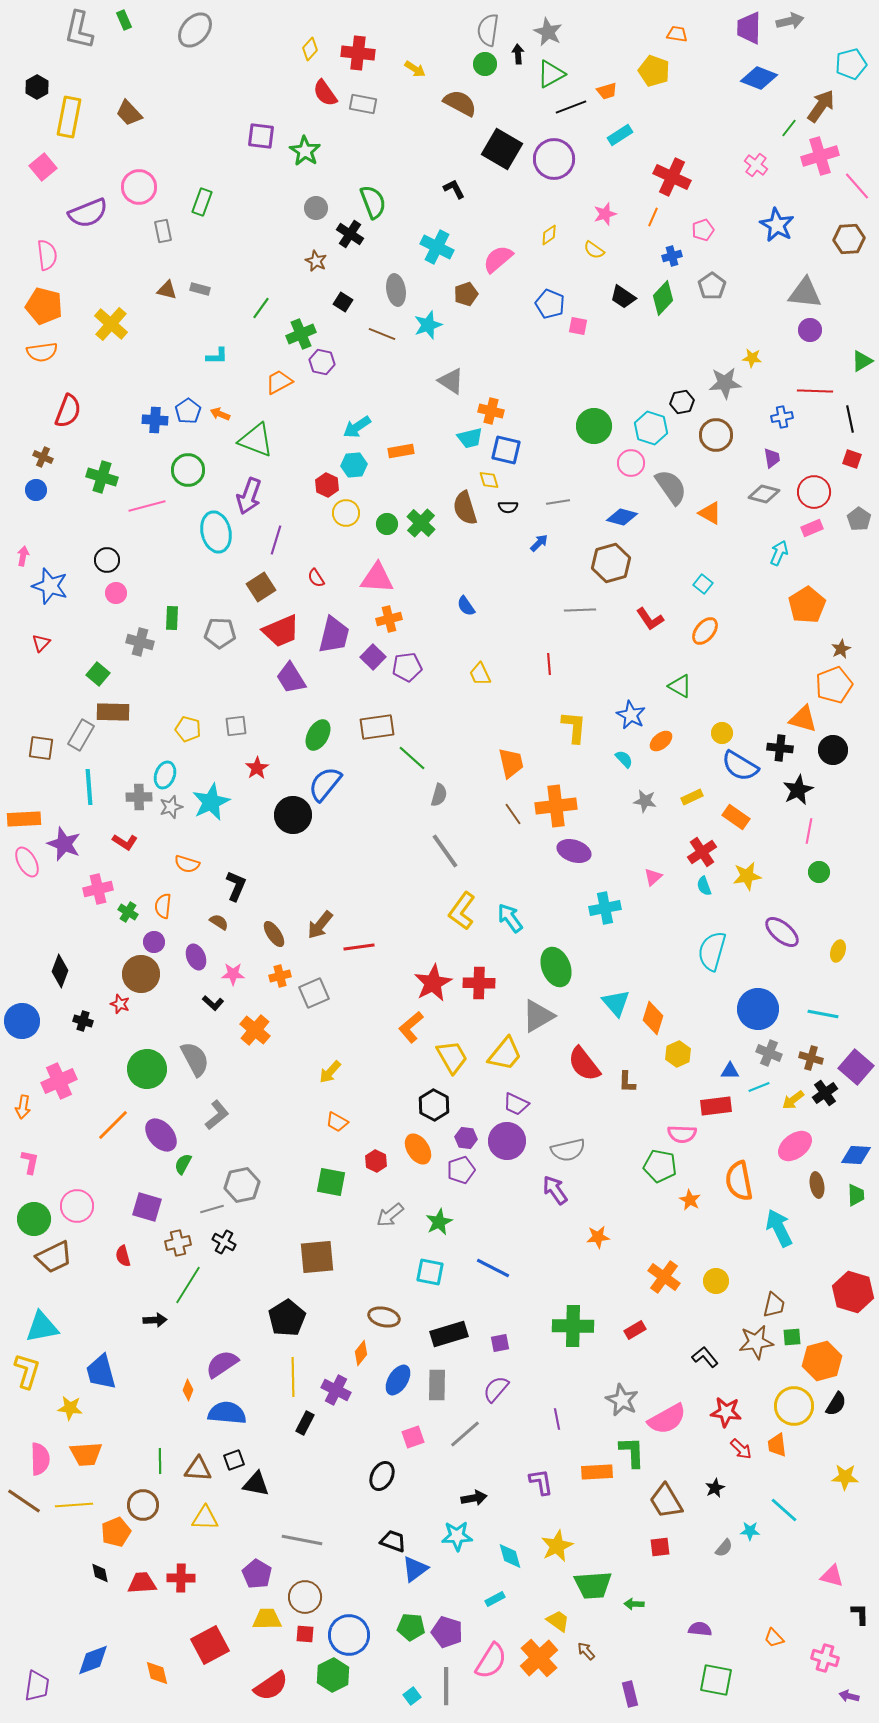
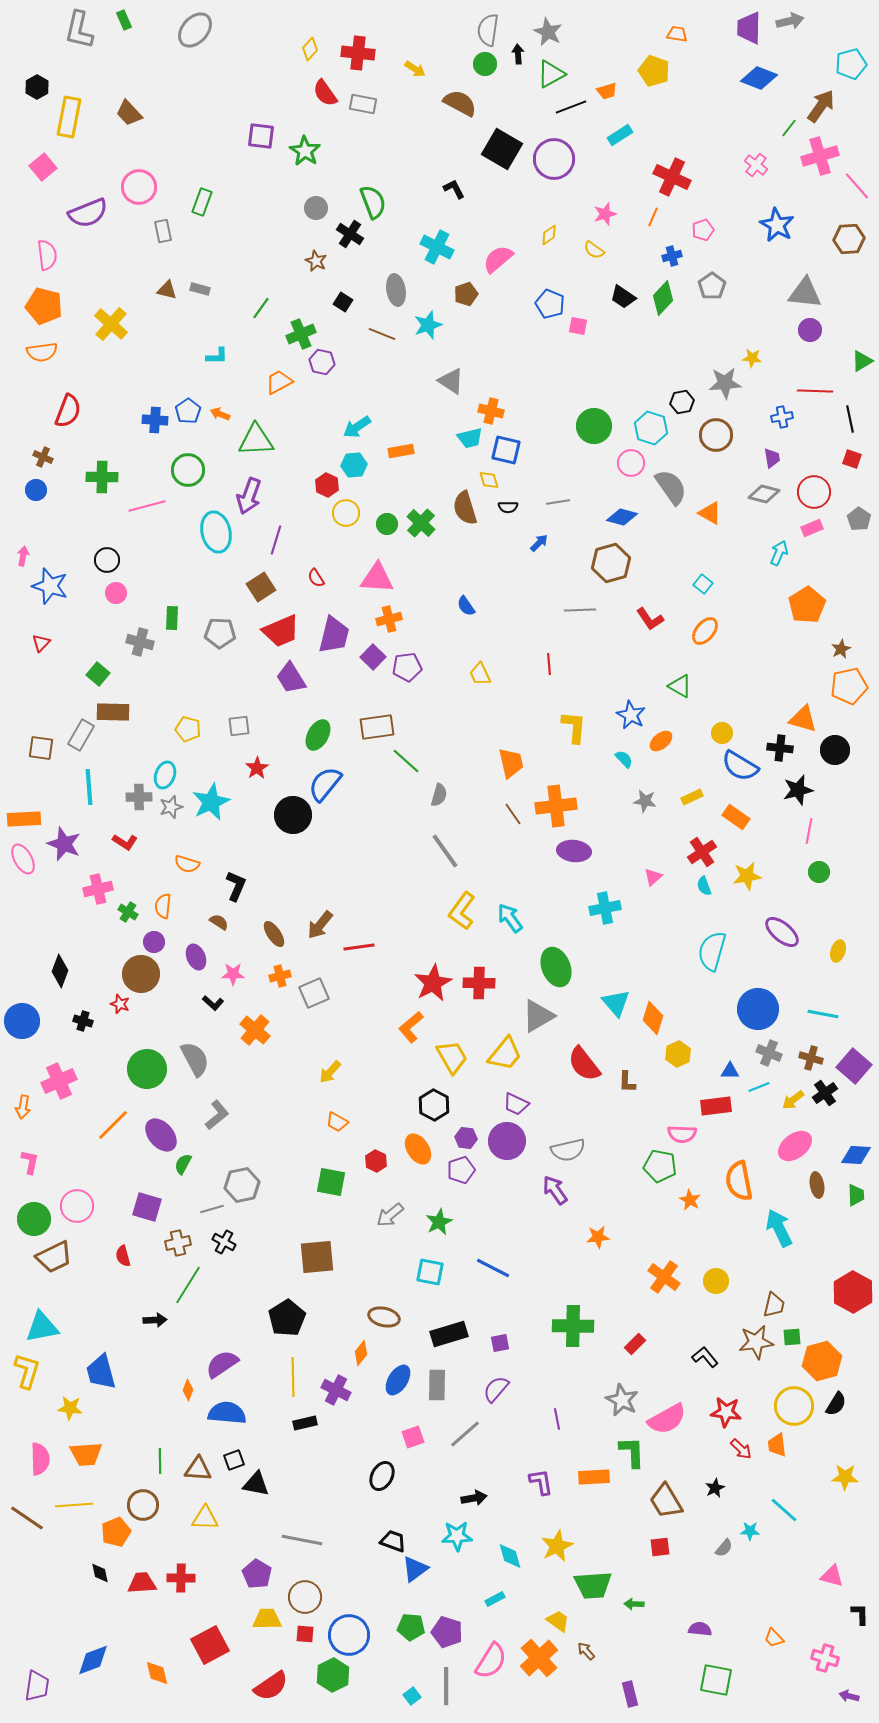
green triangle at (256, 440): rotated 24 degrees counterclockwise
green cross at (102, 477): rotated 16 degrees counterclockwise
orange pentagon at (834, 685): moved 15 px right, 1 px down; rotated 9 degrees clockwise
gray square at (236, 726): moved 3 px right
black circle at (833, 750): moved 2 px right
green line at (412, 758): moved 6 px left, 3 px down
black star at (798, 790): rotated 12 degrees clockwise
purple ellipse at (574, 851): rotated 12 degrees counterclockwise
pink ellipse at (27, 862): moved 4 px left, 3 px up
purple square at (856, 1067): moved 2 px left, 1 px up
red hexagon at (853, 1292): rotated 12 degrees clockwise
red rectangle at (635, 1330): moved 14 px down; rotated 15 degrees counterclockwise
black rectangle at (305, 1423): rotated 50 degrees clockwise
orange rectangle at (597, 1472): moved 3 px left, 5 px down
brown line at (24, 1501): moved 3 px right, 17 px down
